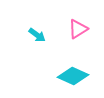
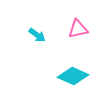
pink triangle: rotated 20 degrees clockwise
